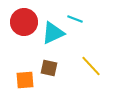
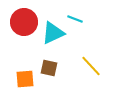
orange square: moved 1 px up
